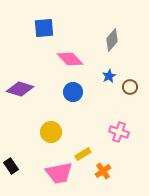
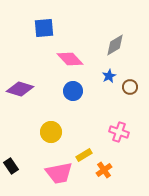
gray diamond: moved 3 px right, 5 px down; rotated 20 degrees clockwise
blue circle: moved 1 px up
yellow rectangle: moved 1 px right, 1 px down
orange cross: moved 1 px right, 1 px up
